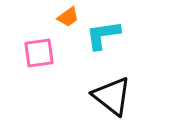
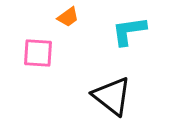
cyan L-shape: moved 26 px right, 4 px up
pink square: moved 1 px left; rotated 12 degrees clockwise
